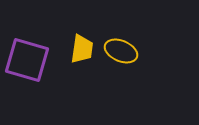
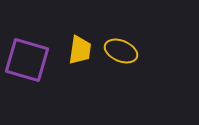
yellow trapezoid: moved 2 px left, 1 px down
